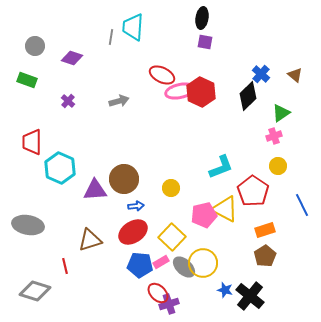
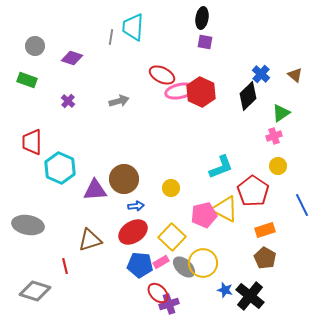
brown pentagon at (265, 256): moved 2 px down; rotated 10 degrees counterclockwise
